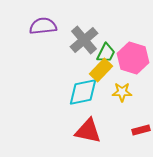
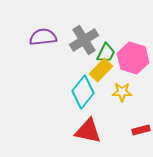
purple semicircle: moved 11 px down
gray cross: rotated 8 degrees clockwise
cyan diamond: rotated 40 degrees counterclockwise
